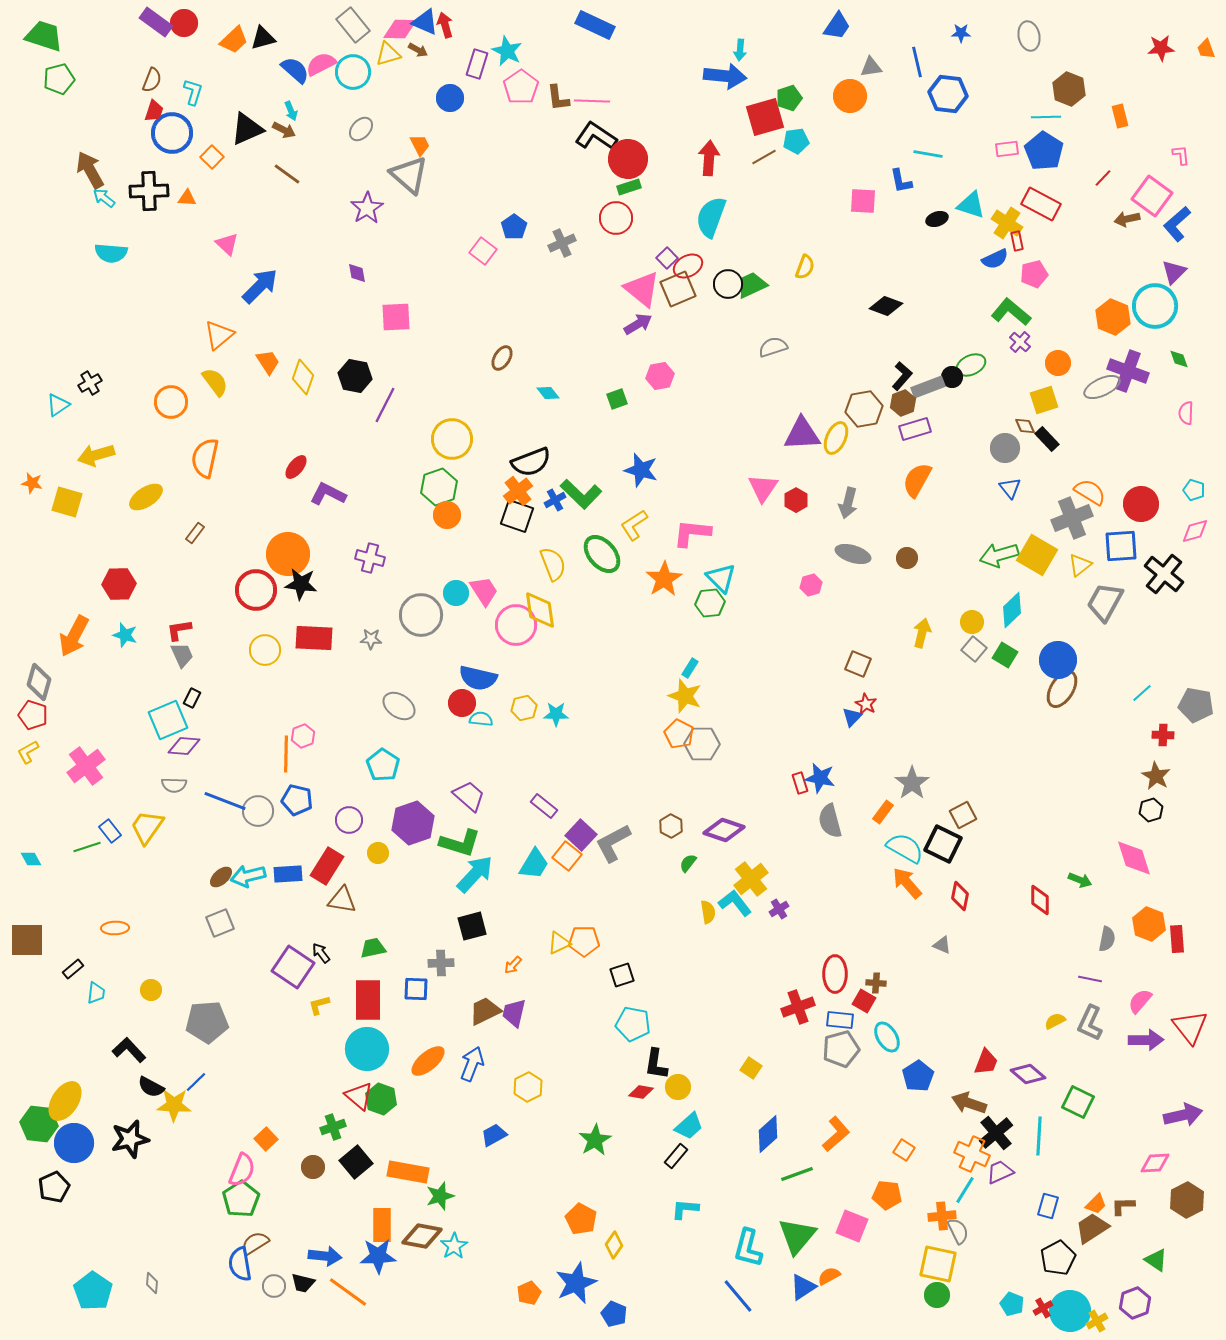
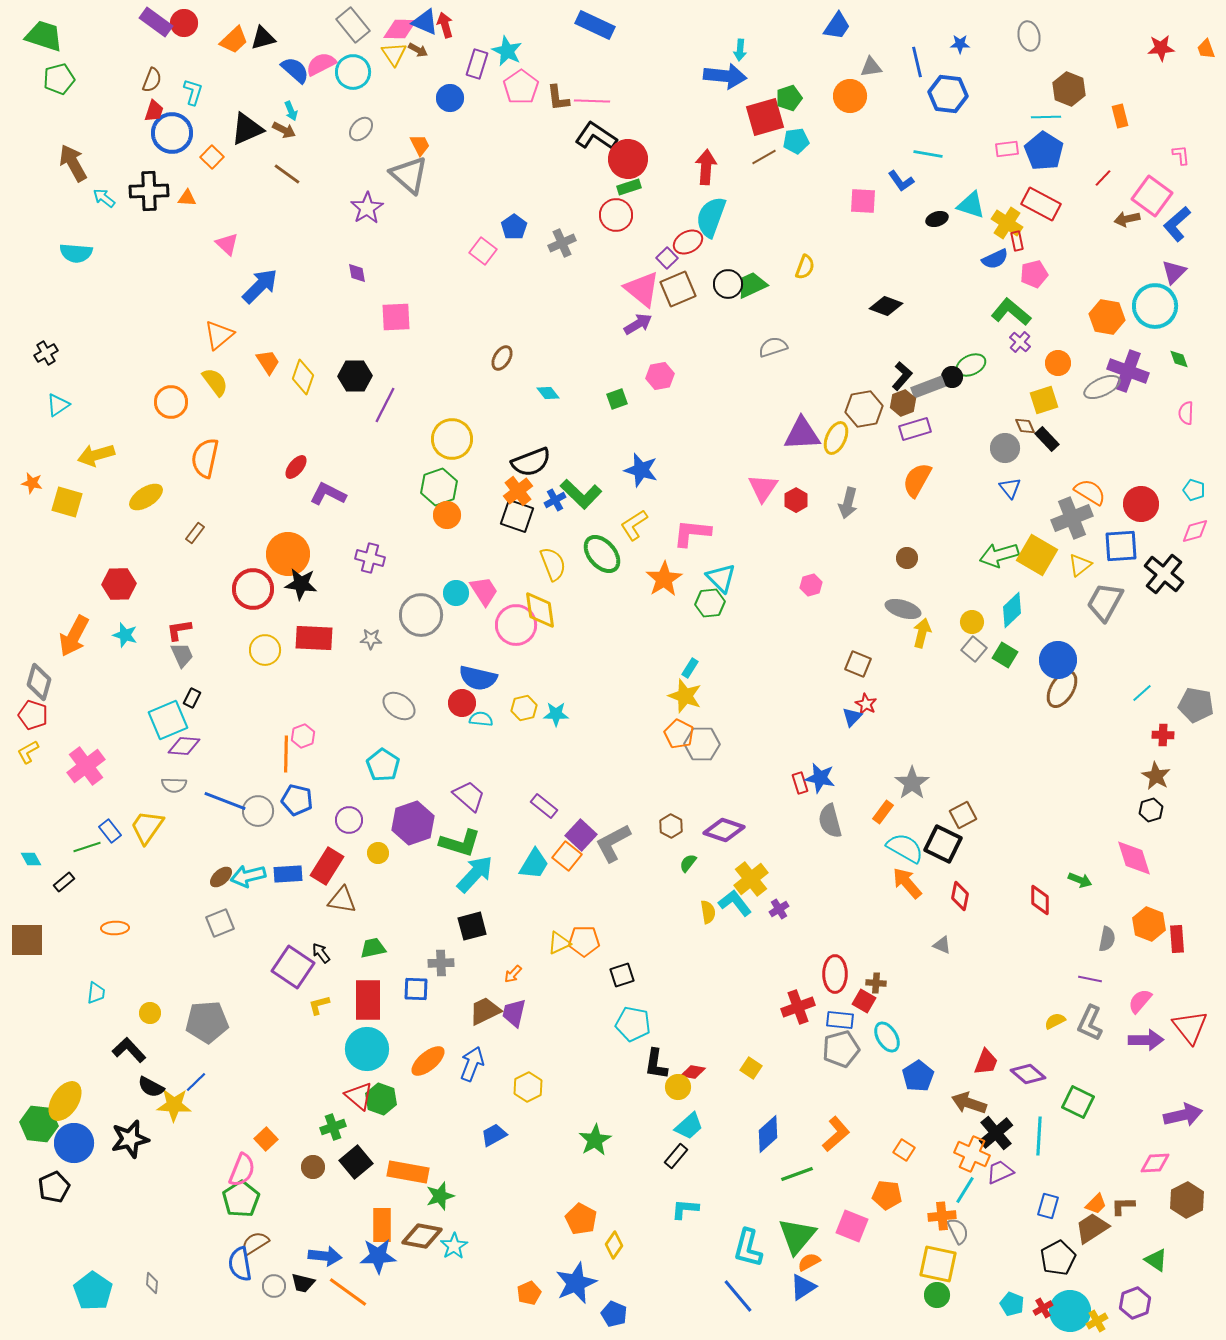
blue star at (961, 33): moved 1 px left, 11 px down
yellow triangle at (388, 54): moved 6 px right; rotated 48 degrees counterclockwise
red arrow at (709, 158): moved 3 px left, 9 px down
brown arrow at (90, 170): moved 17 px left, 7 px up
blue L-shape at (901, 181): rotated 24 degrees counterclockwise
red circle at (616, 218): moved 3 px up
cyan semicircle at (111, 253): moved 35 px left
red ellipse at (688, 266): moved 24 px up
orange hexagon at (1113, 317): moved 6 px left; rotated 12 degrees counterclockwise
black hexagon at (355, 376): rotated 12 degrees counterclockwise
black cross at (90, 383): moved 44 px left, 30 px up
gray ellipse at (853, 554): moved 50 px right, 55 px down
red circle at (256, 590): moved 3 px left, 1 px up
orange arrow at (513, 965): moved 9 px down
black rectangle at (73, 969): moved 9 px left, 87 px up
yellow circle at (151, 990): moved 1 px left, 23 px down
red diamond at (641, 1092): moved 52 px right, 20 px up
orange semicircle at (829, 1276): moved 20 px left, 14 px up
